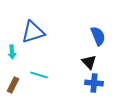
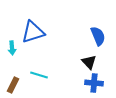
cyan arrow: moved 4 px up
